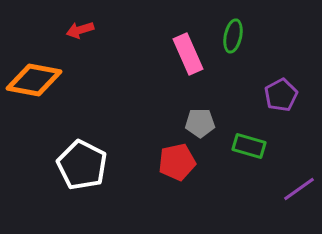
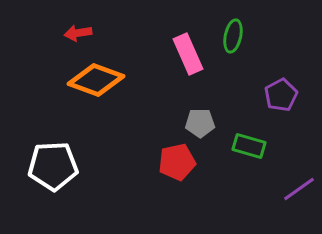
red arrow: moved 2 px left, 3 px down; rotated 8 degrees clockwise
orange diamond: moved 62 px right; rotated 10 degrees clockwise
white pentagon: moved 29 px left, 1 px down; rotated 30 degrees counterclockwise
